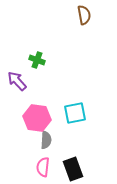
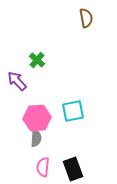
brown semicircle: moved 2 px right, 3 px down
green cross: rotated 21 degrees clockwise
cyan square: moved 2 px left, 2 px up
pink hexagon: rotated 12 degrees counterclockwise
gray semicircle: moved 10 px left, 2 px up
